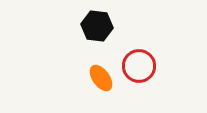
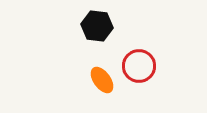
orange ellipse: moved 1 px right, 2 px down
